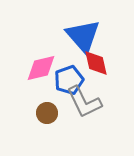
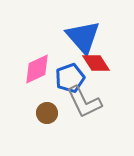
blue triangle: moved 1 px down
red diamond: rotated 20 degrees counterclockwise
pink diamond: moved 4 px left, 1 px down; rotated 12 degrees counterclockwise
blue pentagon: moved 1 px right, 2 px up
